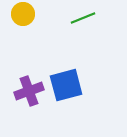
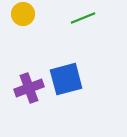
blue square: moved 6 px up
purple cross: moved 3 px up
